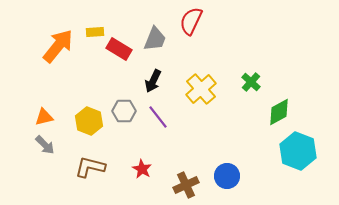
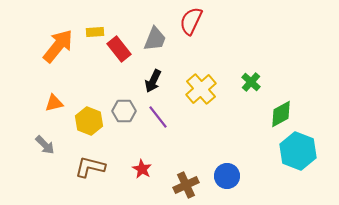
red rectangle: rotated 20 degrees clockwise
green diamond: moved 2 px right, 2 px down
orange triangle: moved 10 px right, 14 px up
